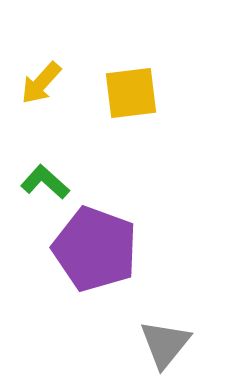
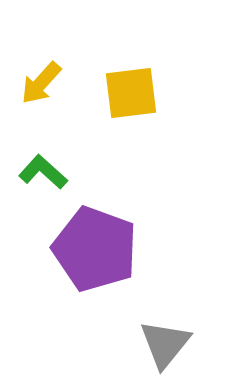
green L-shape: moved 2 px left, 10 px up
